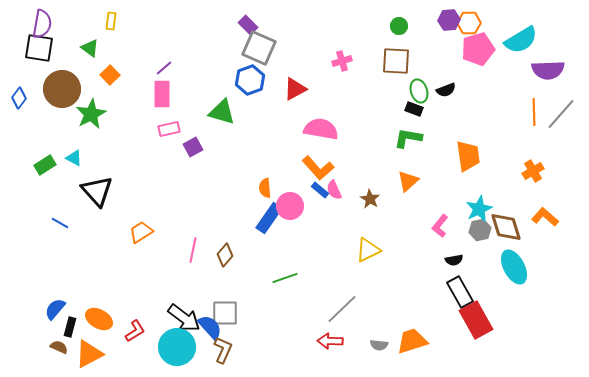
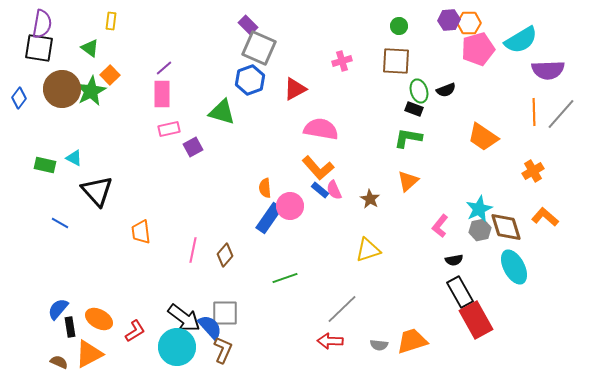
green star at (91, 114): moved 23 px up
orange trapezoid at (468, 156): moved 15 px right, 19 px up; rotated 132 degrees clockwise
green rectangle at (45, 165): rotated 45 degrees clockwise
orange trapezoid at (141, 232): rotated 65 degrees counterclockwise
yellow triangle at (368, 250): rotated 8 degrees clockwise
blue semicircle at (55, 309): moved 3 px right
black rectangle at (70, 327): rotated 24 degrees counterclockwise
brown semicircle at (59, 347): moved 15 px down
